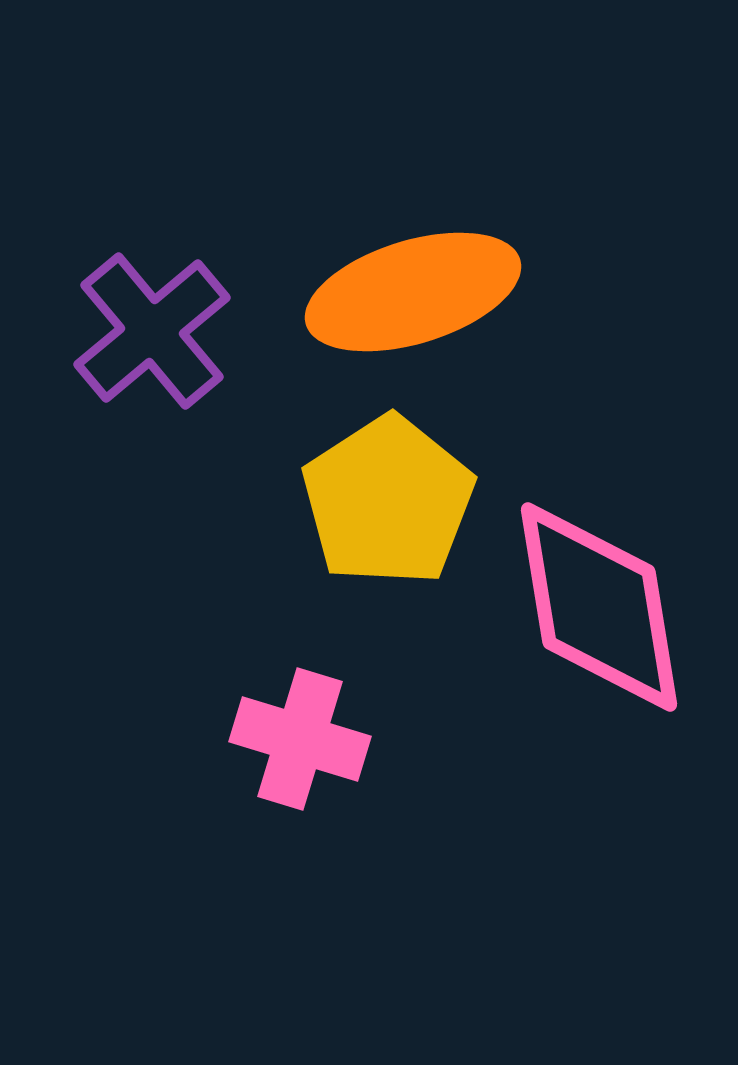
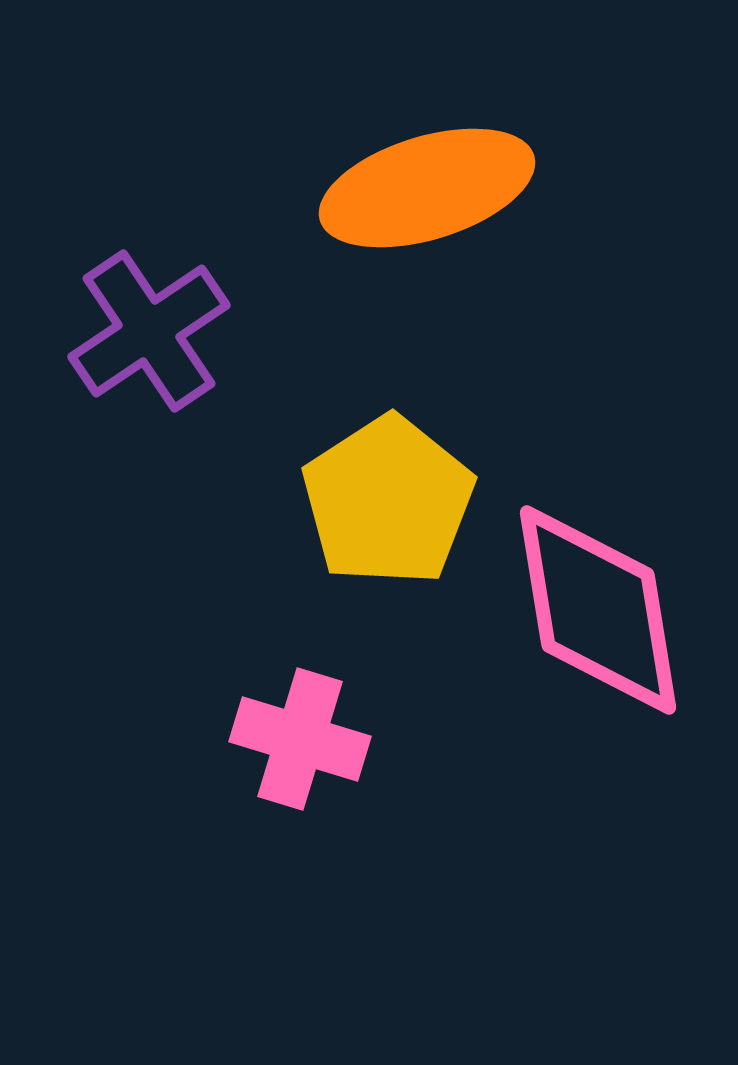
orange ellipse: moved 14 px right, 104 px up
purple cross: moved 3 px left; rotated 6 degrees clockwise
pink diamond: moved 1 px left, 3 px down
